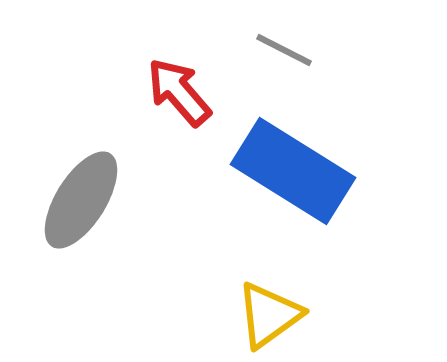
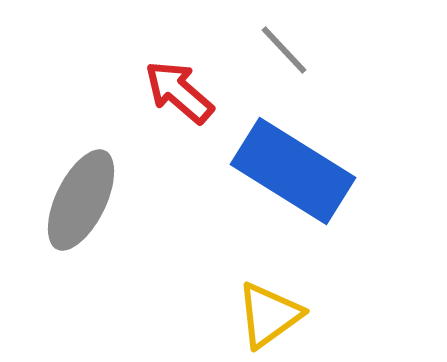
gray line: rotated 20 degrees clockwise
red arrow: rotated 8 degrees counterclockwise
gray ellipse: rotated 6 degrees counterclockwise
